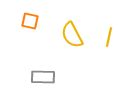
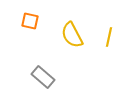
gray rectangle: rotated 40 degrees clockwise
